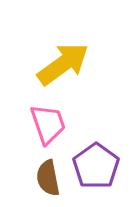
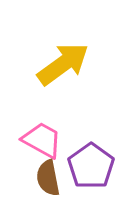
pink trapezoid: moved 6 px left, 16 px down; rotated 42 degrees counterclockwise
purple pentagon: moved 5 px left
